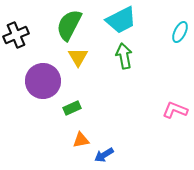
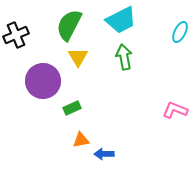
green arrow: moved 1 px down
blue arrow: moved 1 px up; rotated 30 degrees clockwise
